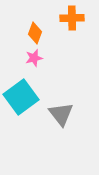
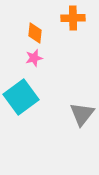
orange cross: moved 1 px right
orange diamond: rotated 15 degrees counterclockwise
gray triangle: moved 21 px right; rotated 16 degrees clockwise
